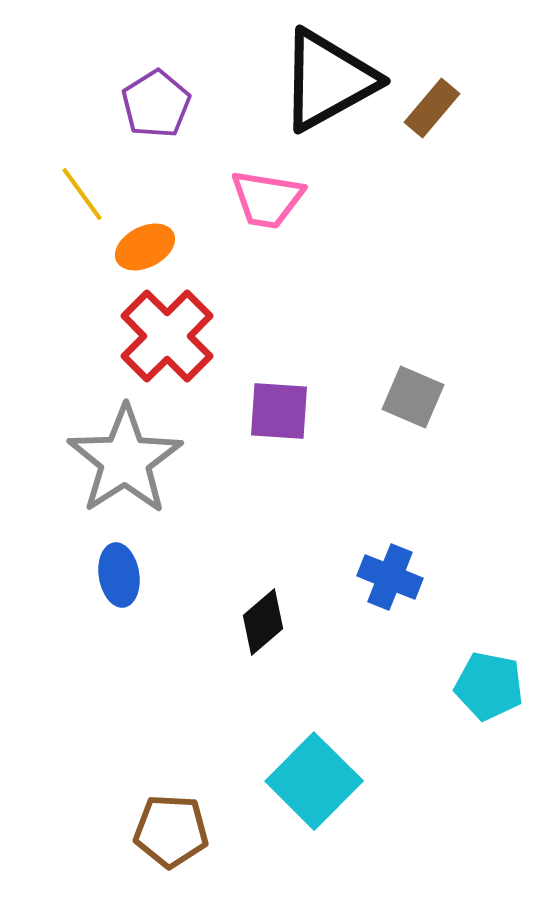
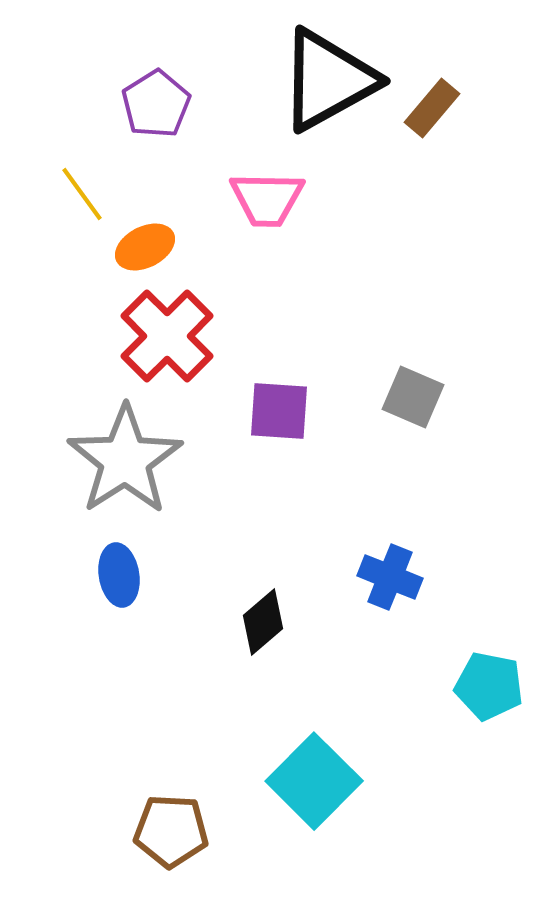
pink trapezoid: rotated 8 degrees counterclockwise
